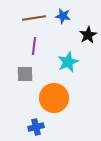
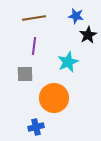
blue star: moved 13 px right
